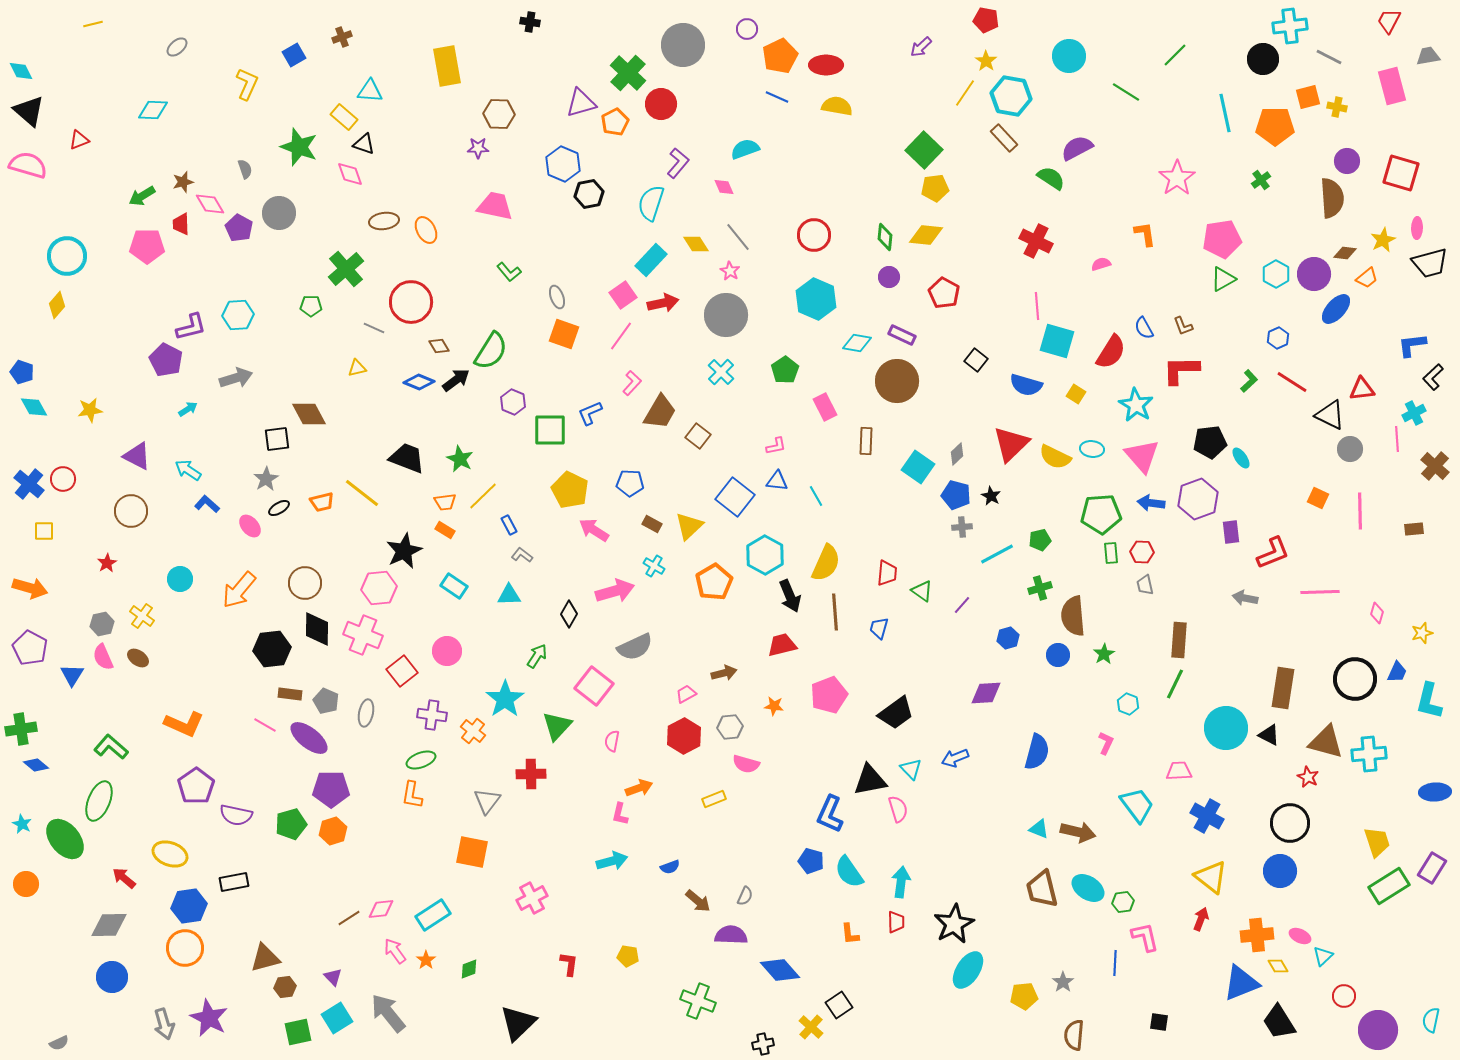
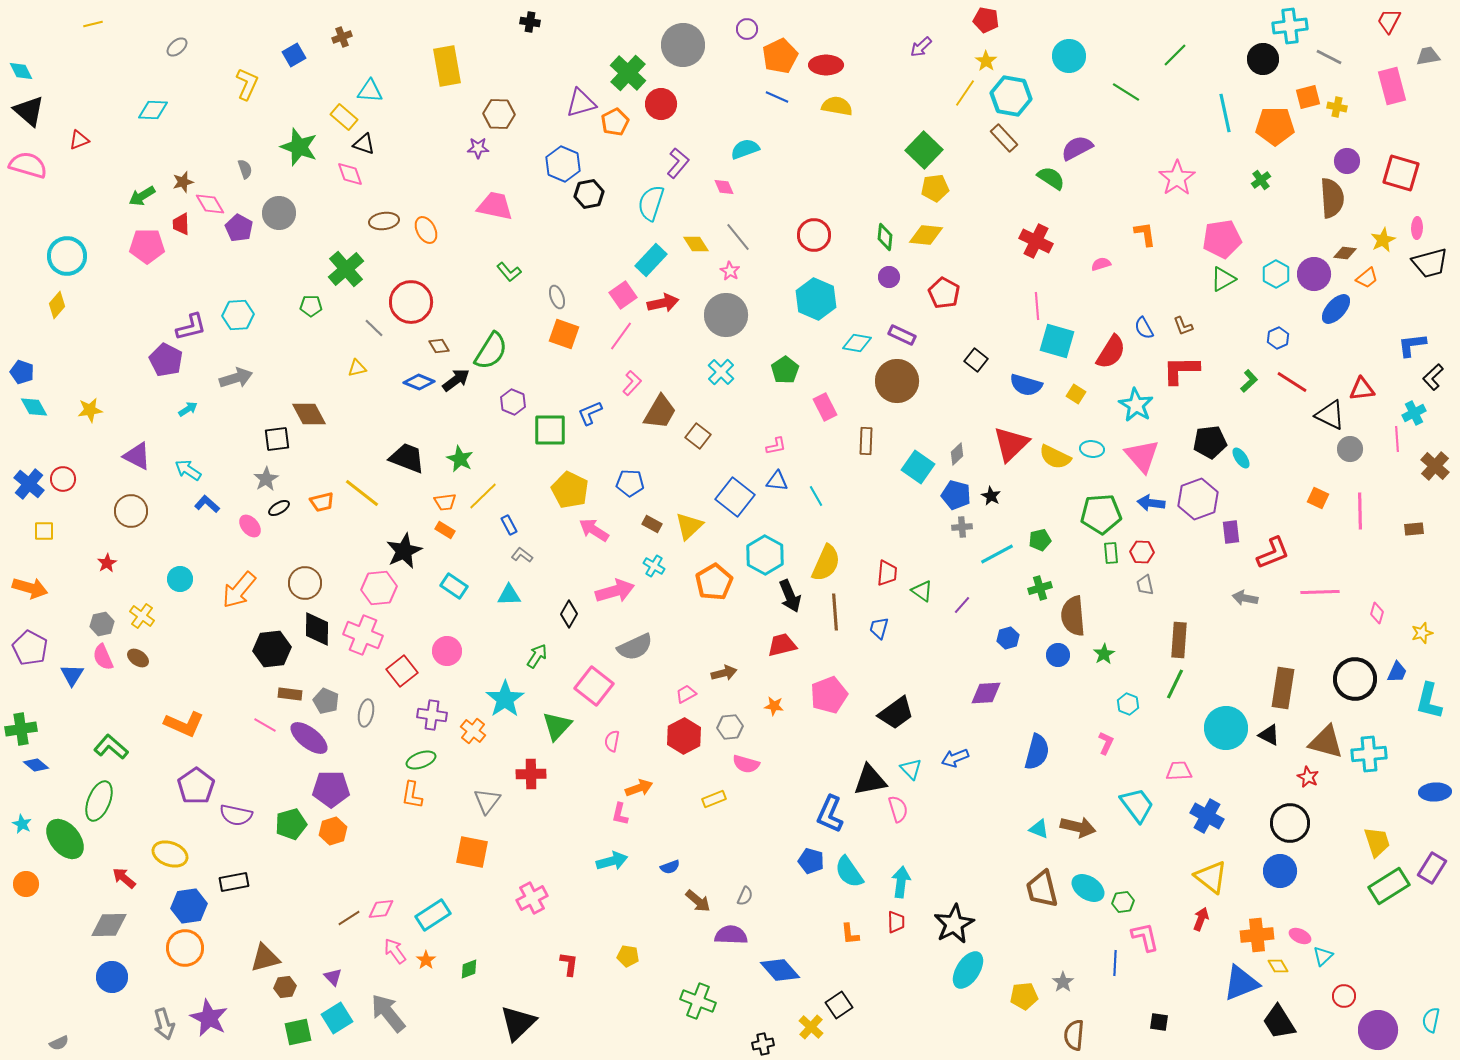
gray line at (374, 328): rotated 20 degrees clockwise
brown arrow at (1078, 832): moved 5 px up
